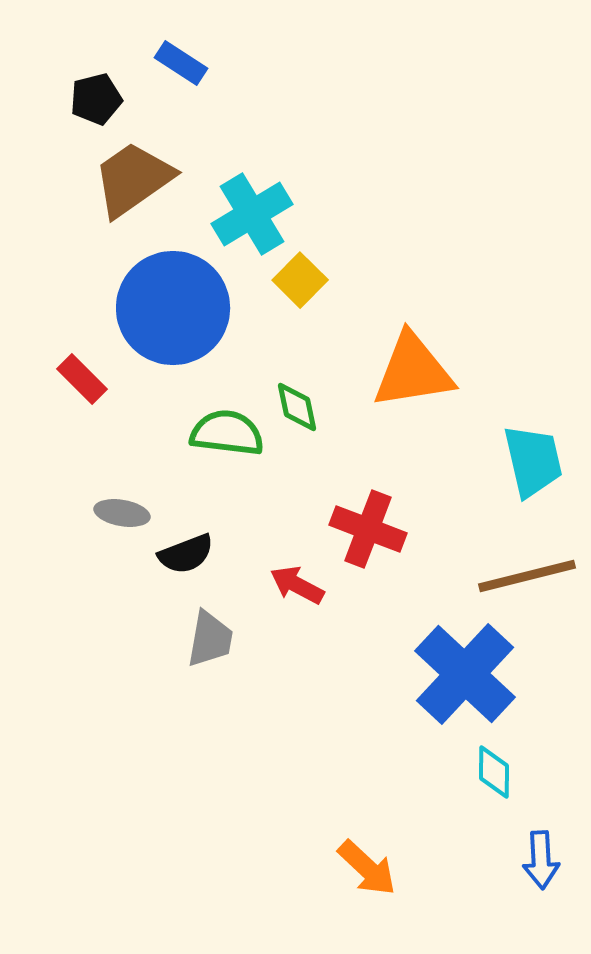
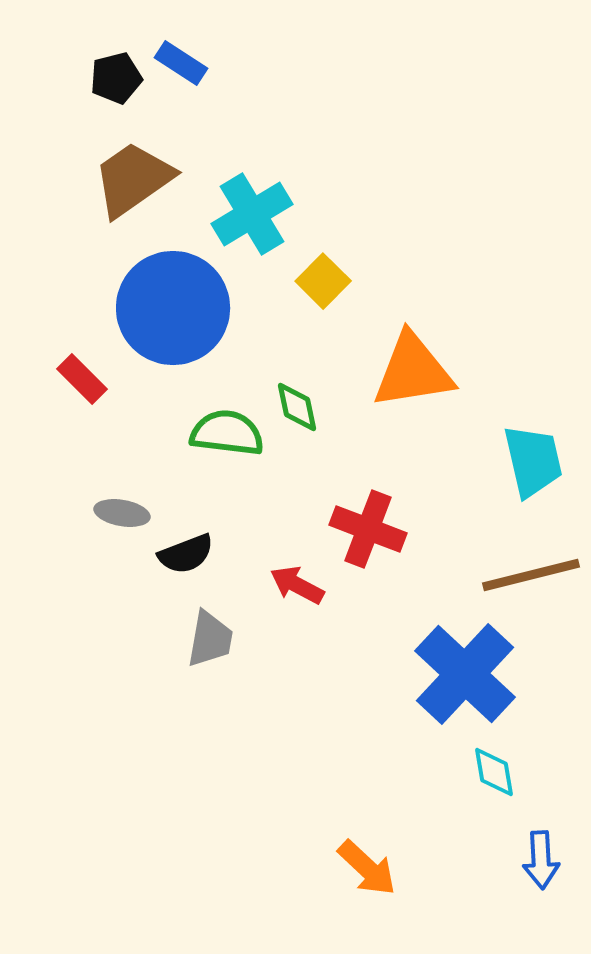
black pentagon: moved 20 px right, 21 px up
yellow square: moved 23 px right, 1 px down
brown line: moved 4 px right, 1 px up
cyan diamond: rotated 10 degrees counterclockwise
